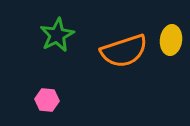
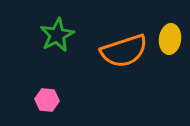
yellow ellipse: moved 1 px left, 1 px up
